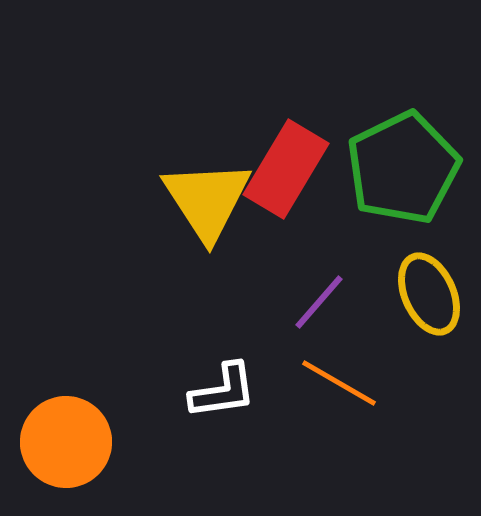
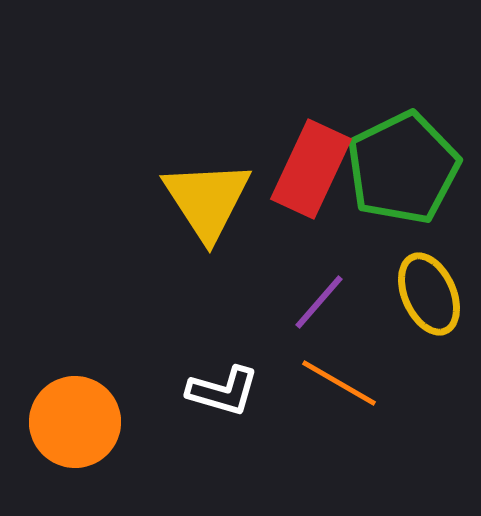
red rectangle: moved 25 px right; rotated 6 degrees counterclockwise
white L-shape: rotated 24 degrees clockwise
orange circle: moved 9 px right, 20 px up
